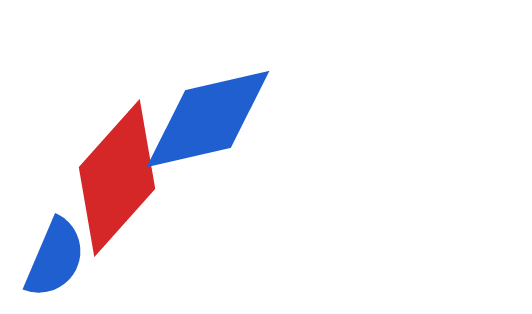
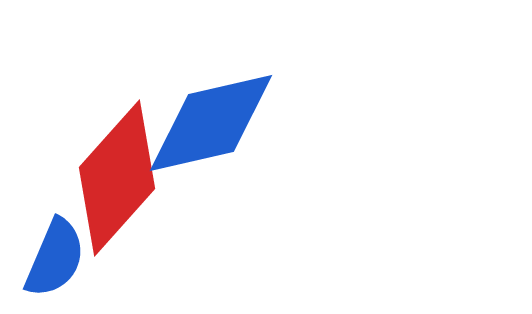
blue diamond: moved 3 px right, 4 px down
